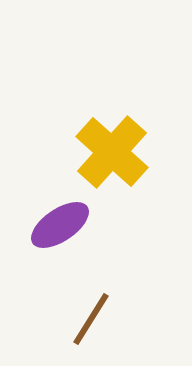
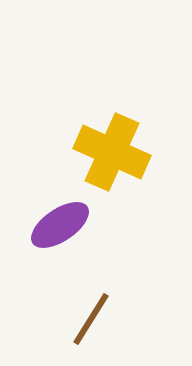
yellow cross: rotated 18 degrees counterclockwise
